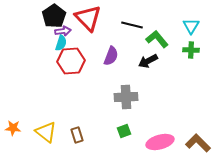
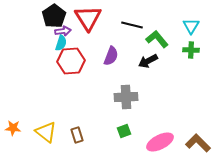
red triangle: rotated 12 degrees clockwise
pink ellipse: rotated 12 degrees counterclockwise
